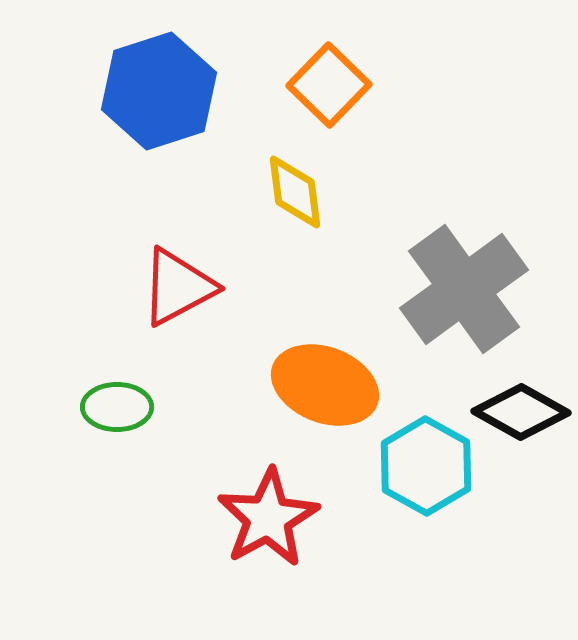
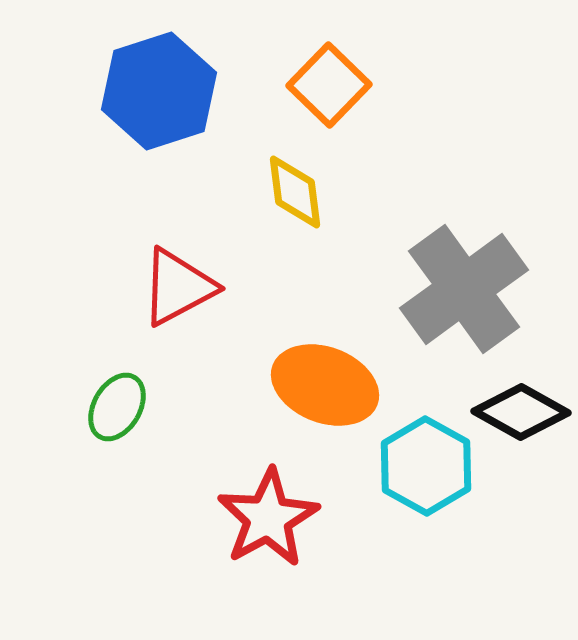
green ellipse: rotated 60 degrees counterclockwise
